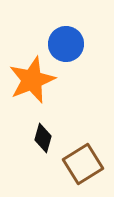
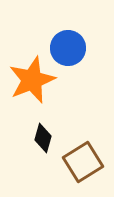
blue circle: moved 2 px right, 4 px down
brown square: moved 2 px up
